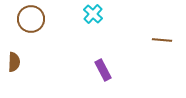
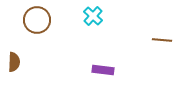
cyan cross: moved 2 px down
brown circle: moved 6 px right, 1 px down
purple rectangle: rotated 55 degrees counterclockwise
